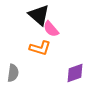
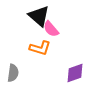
black triangle: moved 1 px down
